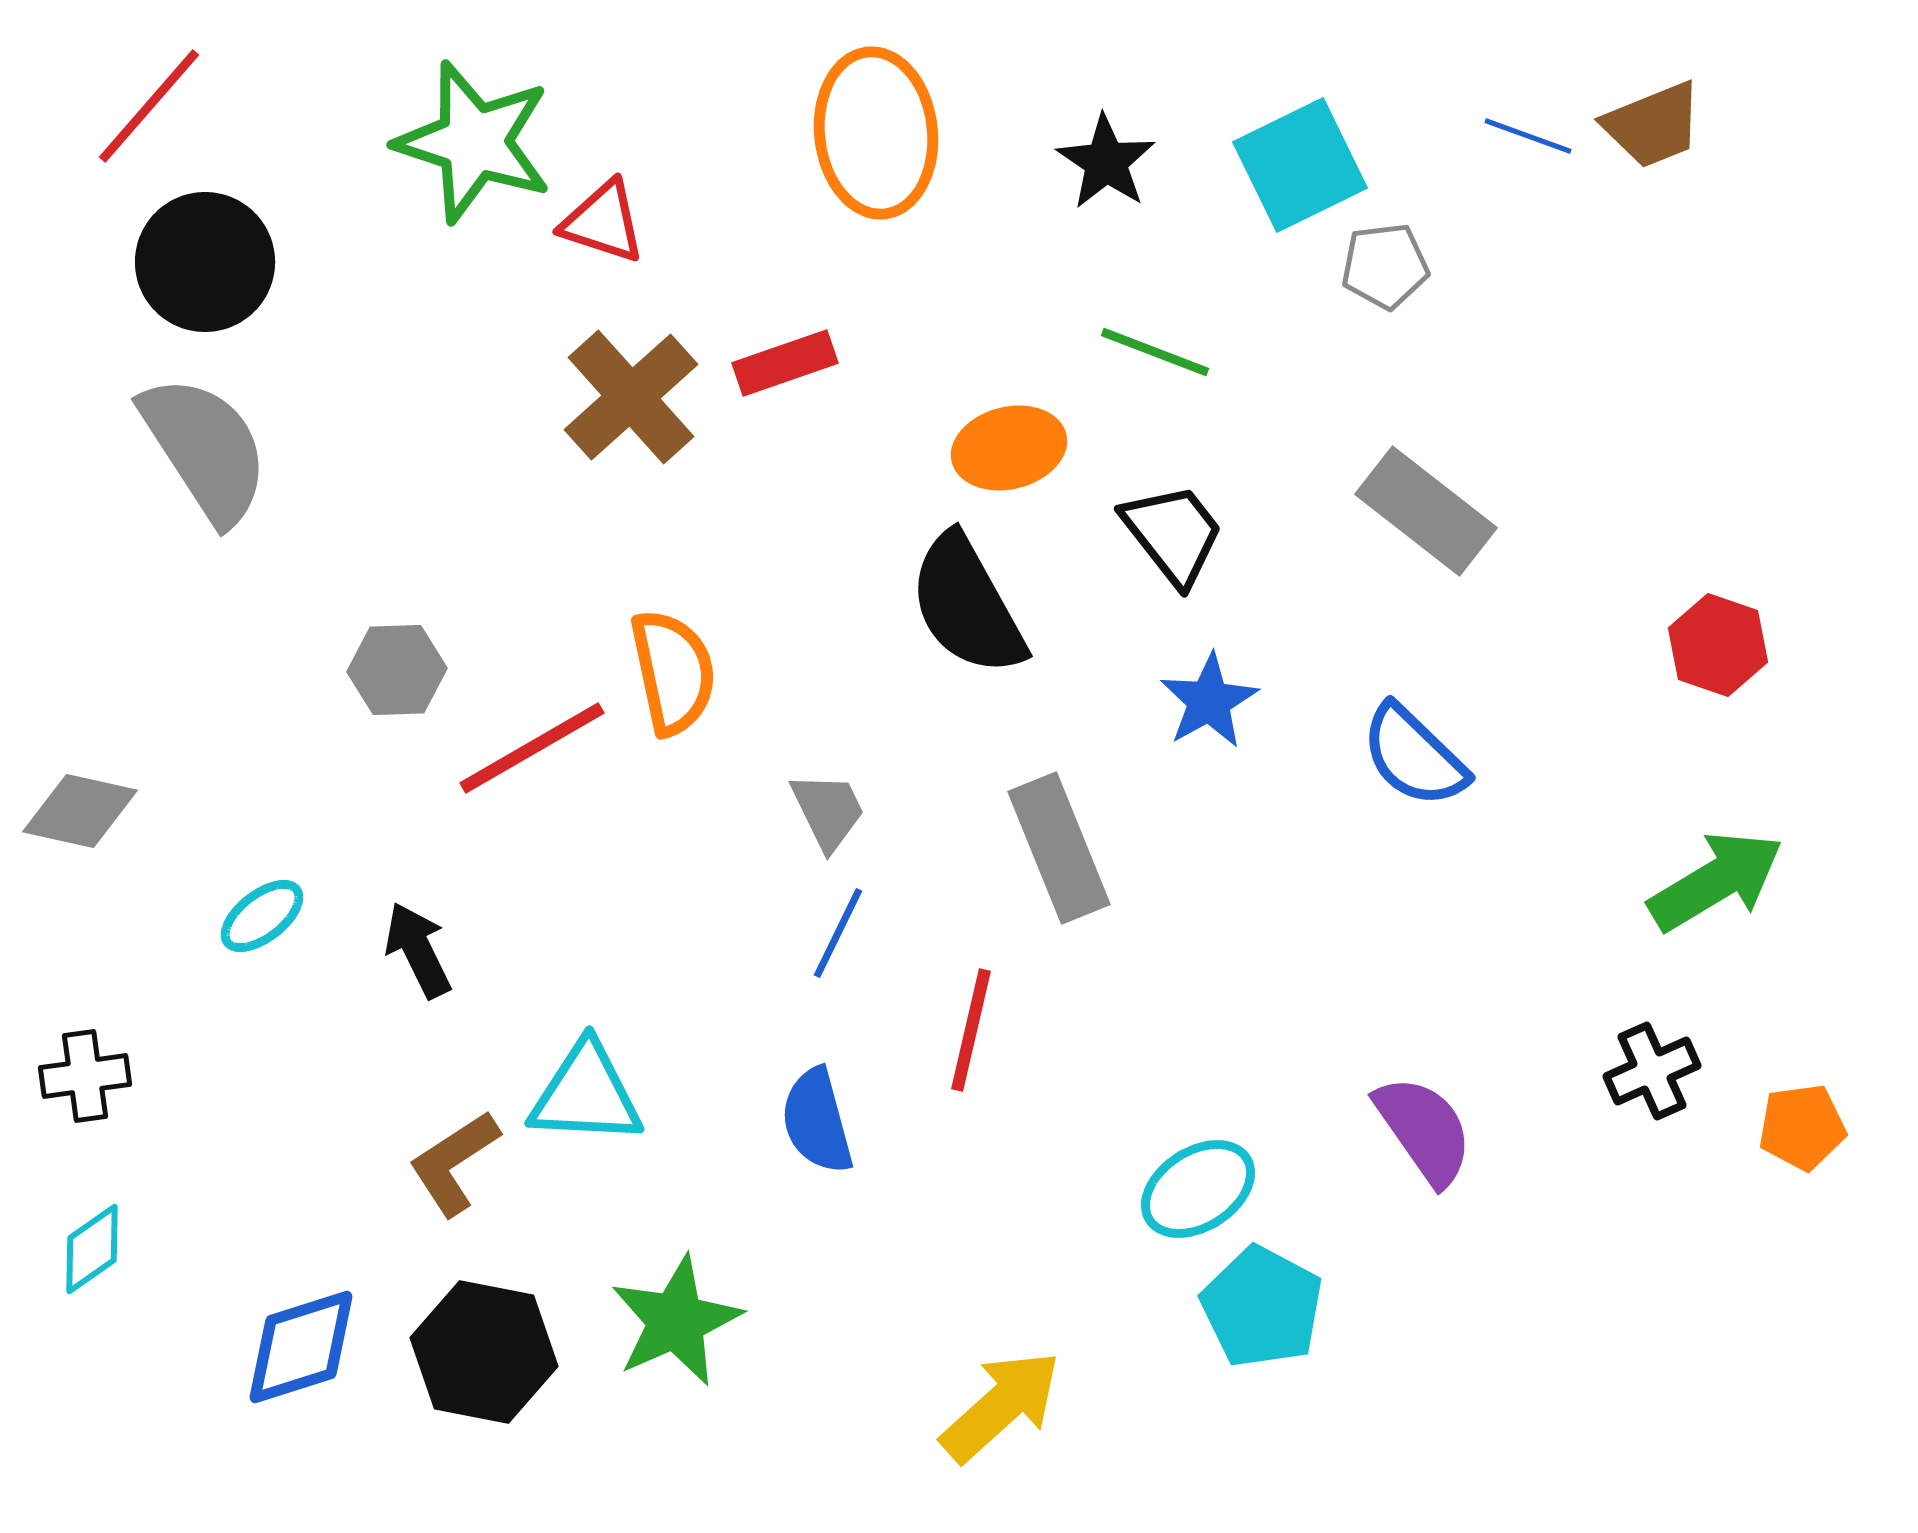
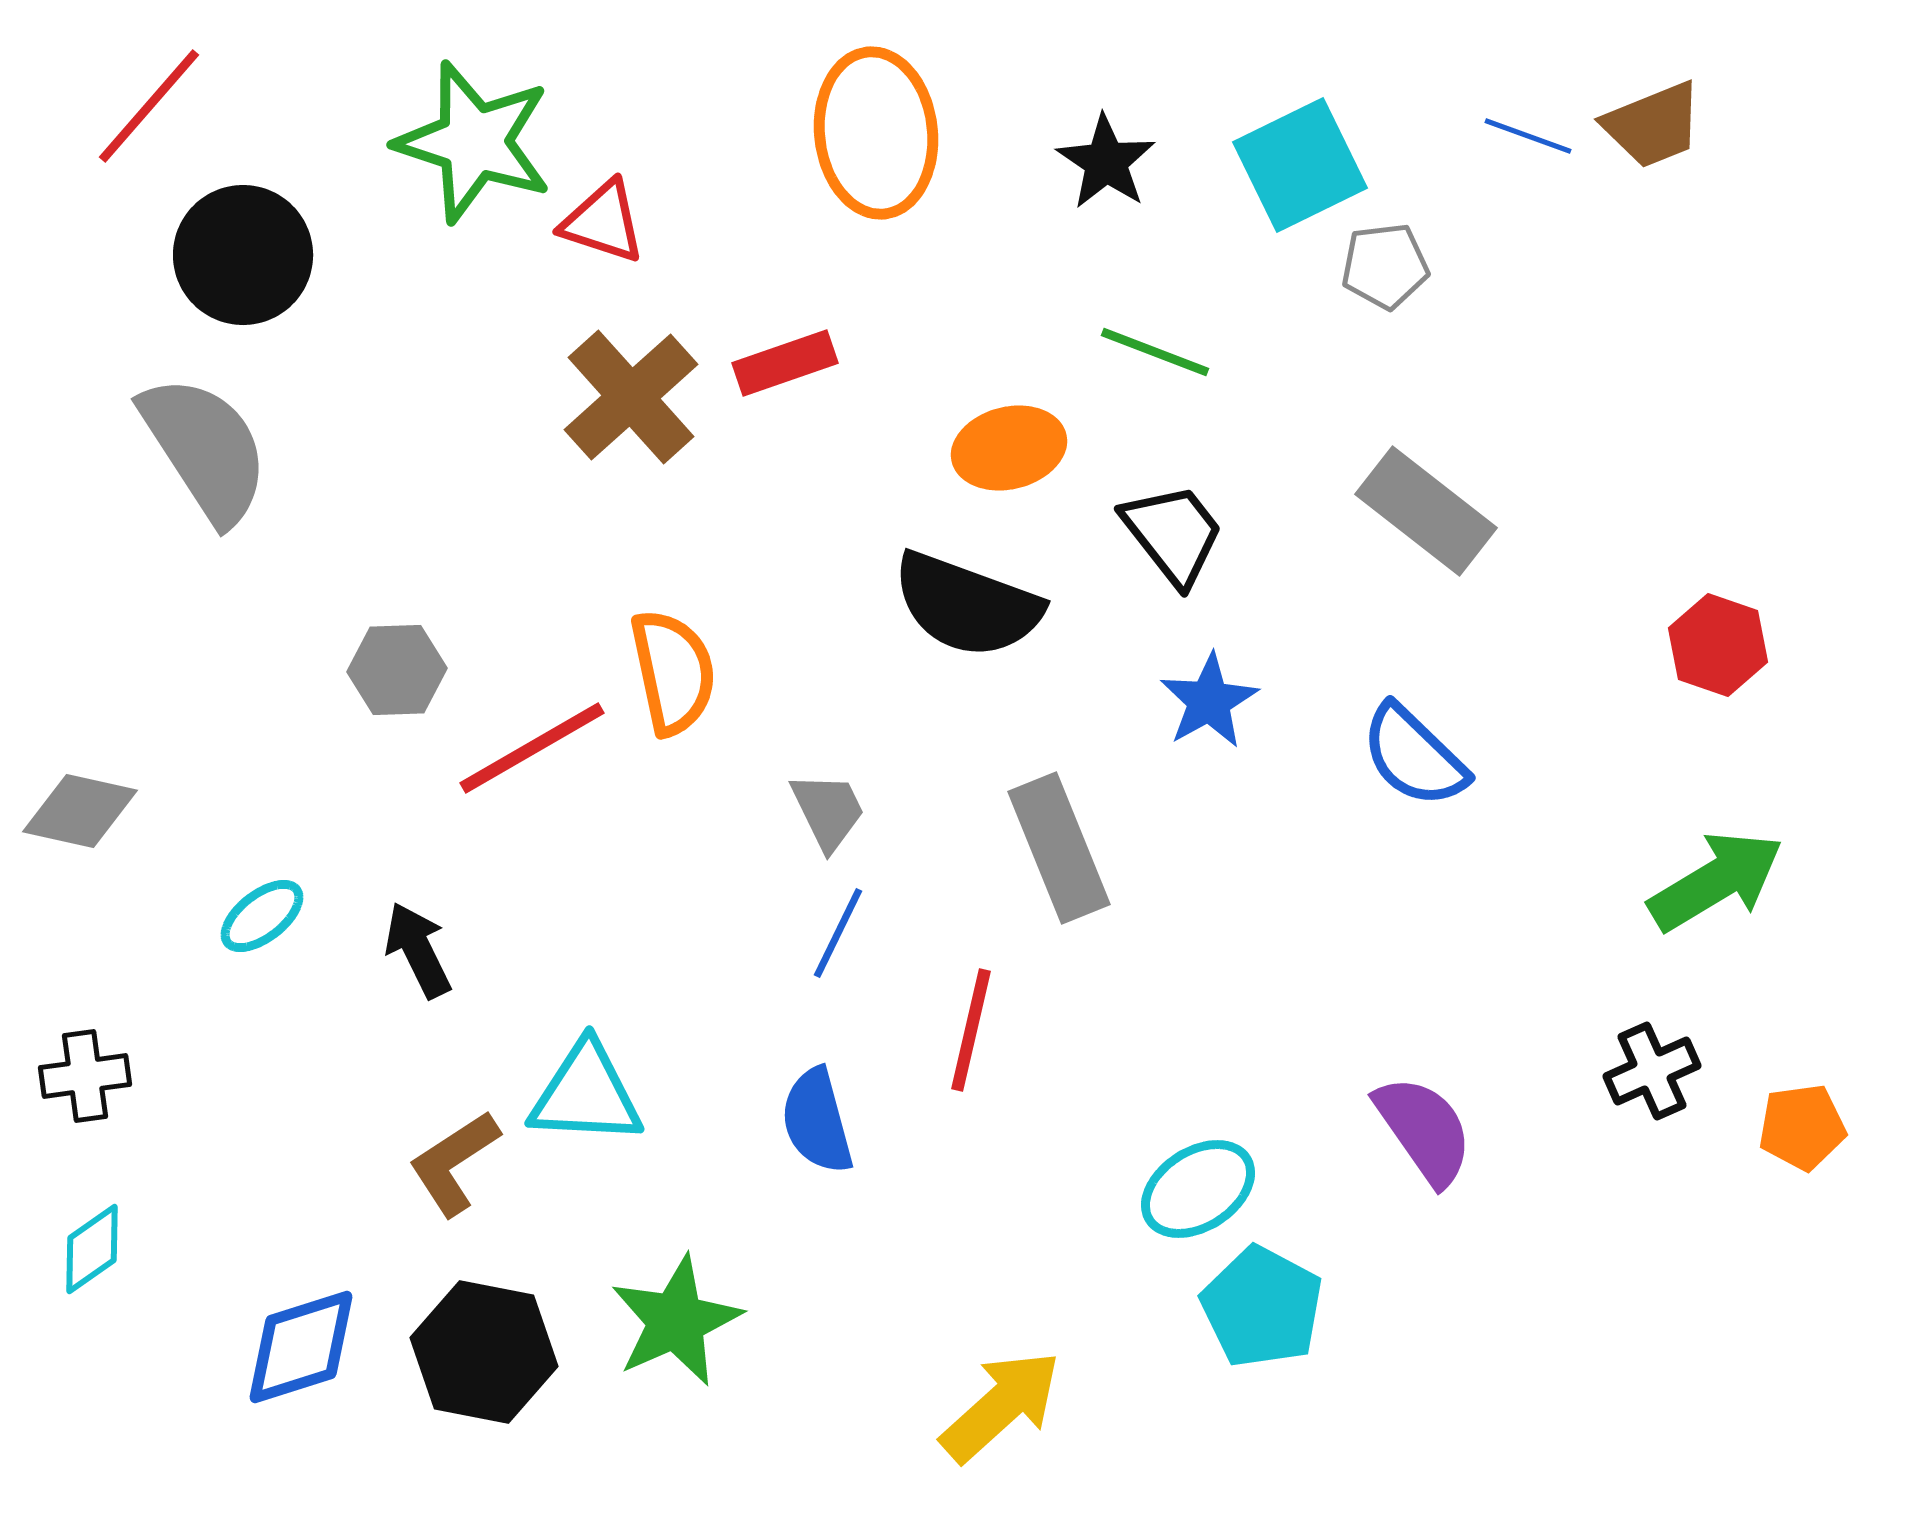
black circle at (205, 262): moved 38 px right, 7 px up
black semicircle at (967, 605): rotated 41 degrees counterclockwise
